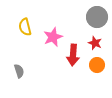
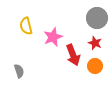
gray circle: moved 1 px down
yellow semicircle: moved 1 px right, 1 px up
red arrow: rotated 25 degrees counterclockwise
orange circle: moved 2 px left, 1 px down
